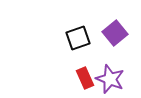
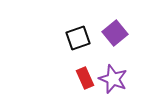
purple star: moved 3 px right
